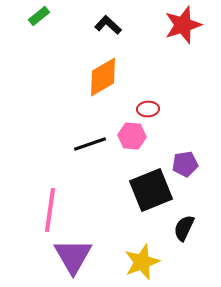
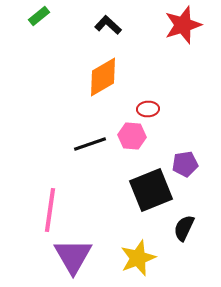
yellow star: moved 4 px left, 4 px up
